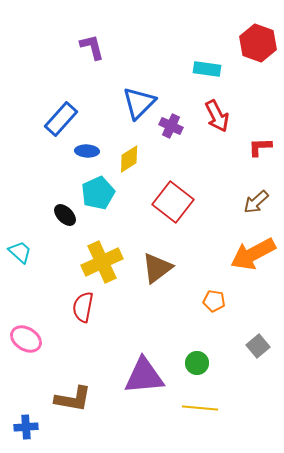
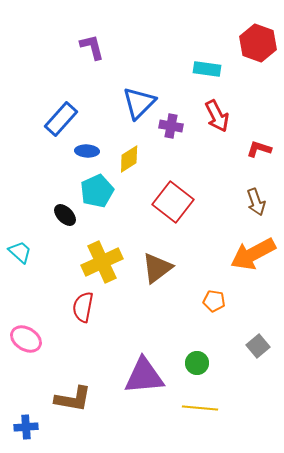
purple cross: rotated 15 degrees counterclockwise
red L-shape: moved 1 px left, 2 px down; rotated 20 degrees clockwise
cyan pentagon: moved 1 px left, 2 px up
brown arrow: rotated 68 degrees counterclockwise
